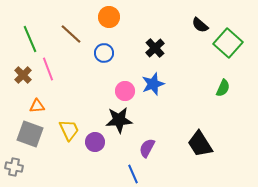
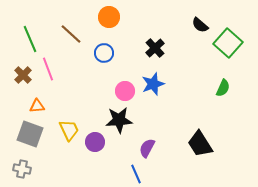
gray cross: moved 8 px right, 2 px down
blue line: moved 3 px right
